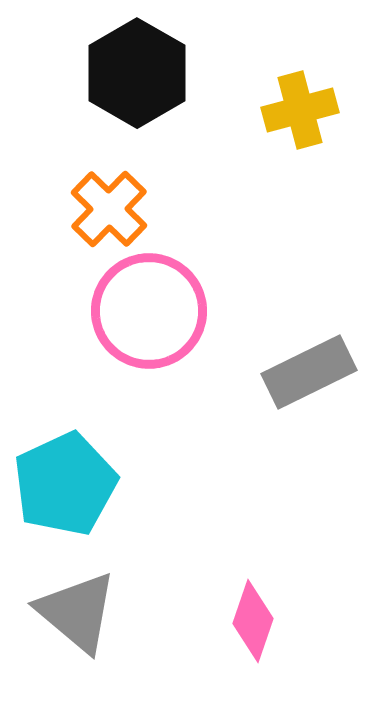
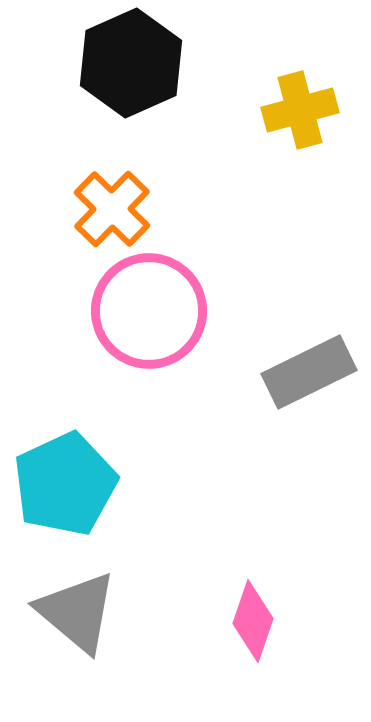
black hexagon: moved 6 px left, 10 px up; rotated 6 degrees clockwise
orange cross: moved 3 px right
